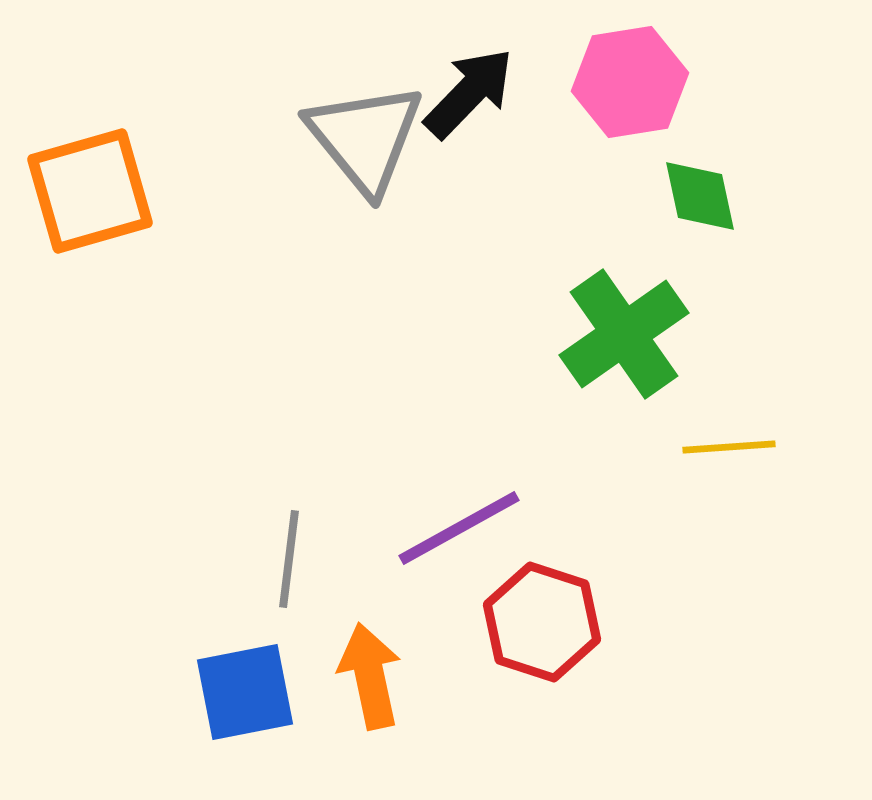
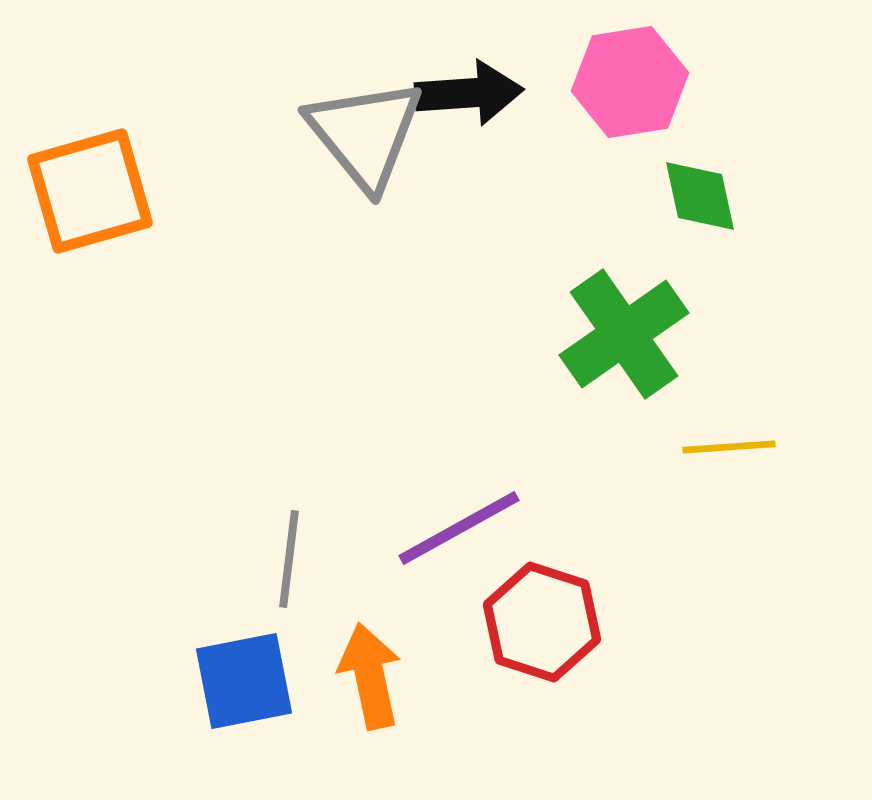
black arrow: rotated 42 degrees clockwise
gray triangle: moved 4 px up
blue square: moved 1 px left, 11 px up
